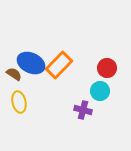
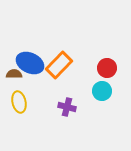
blue ellipse: moved 1 px left
brown semicircle: rotated 35 degrees counterclockwise
cyan circle: moved 2 px right
purple cross: moved 16 px left, 3 px up
